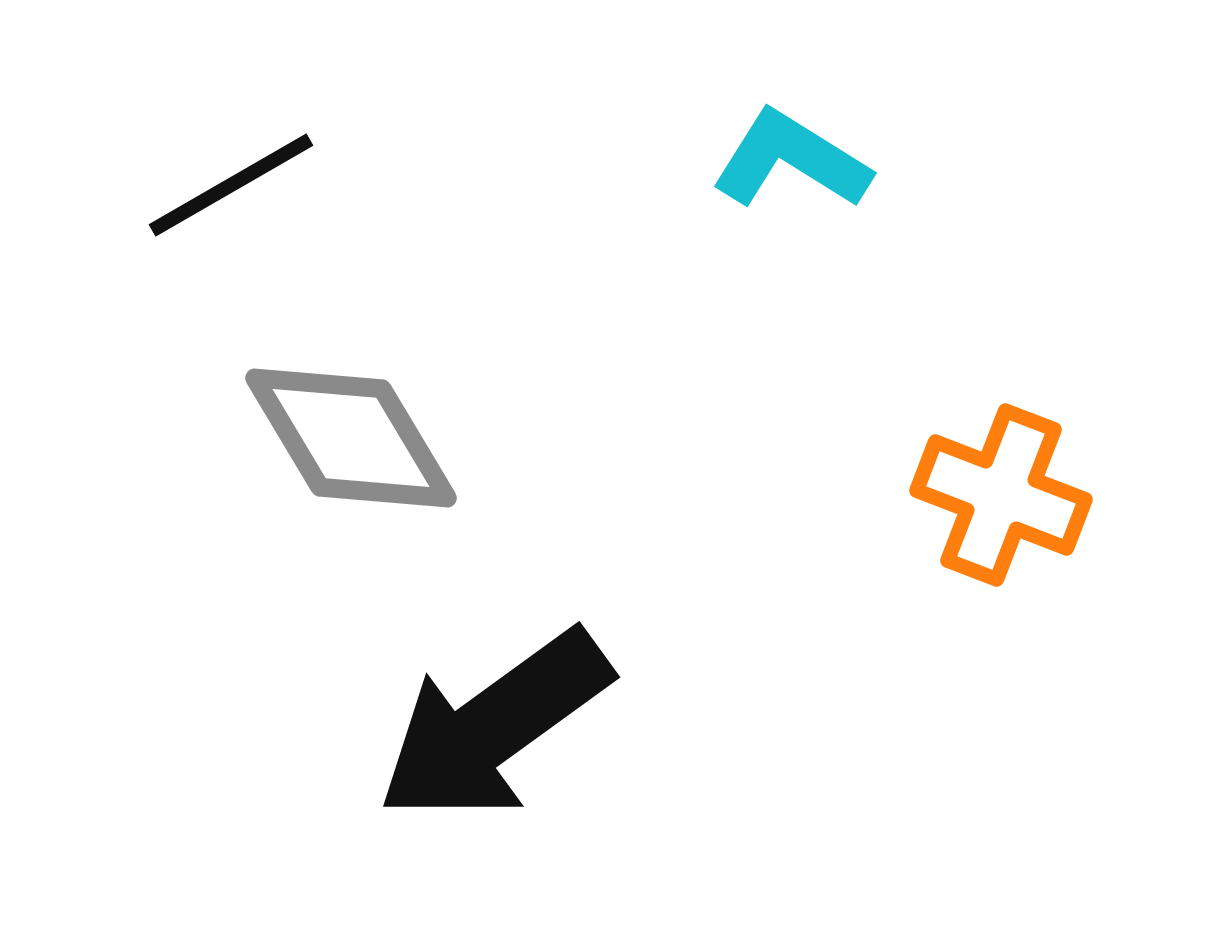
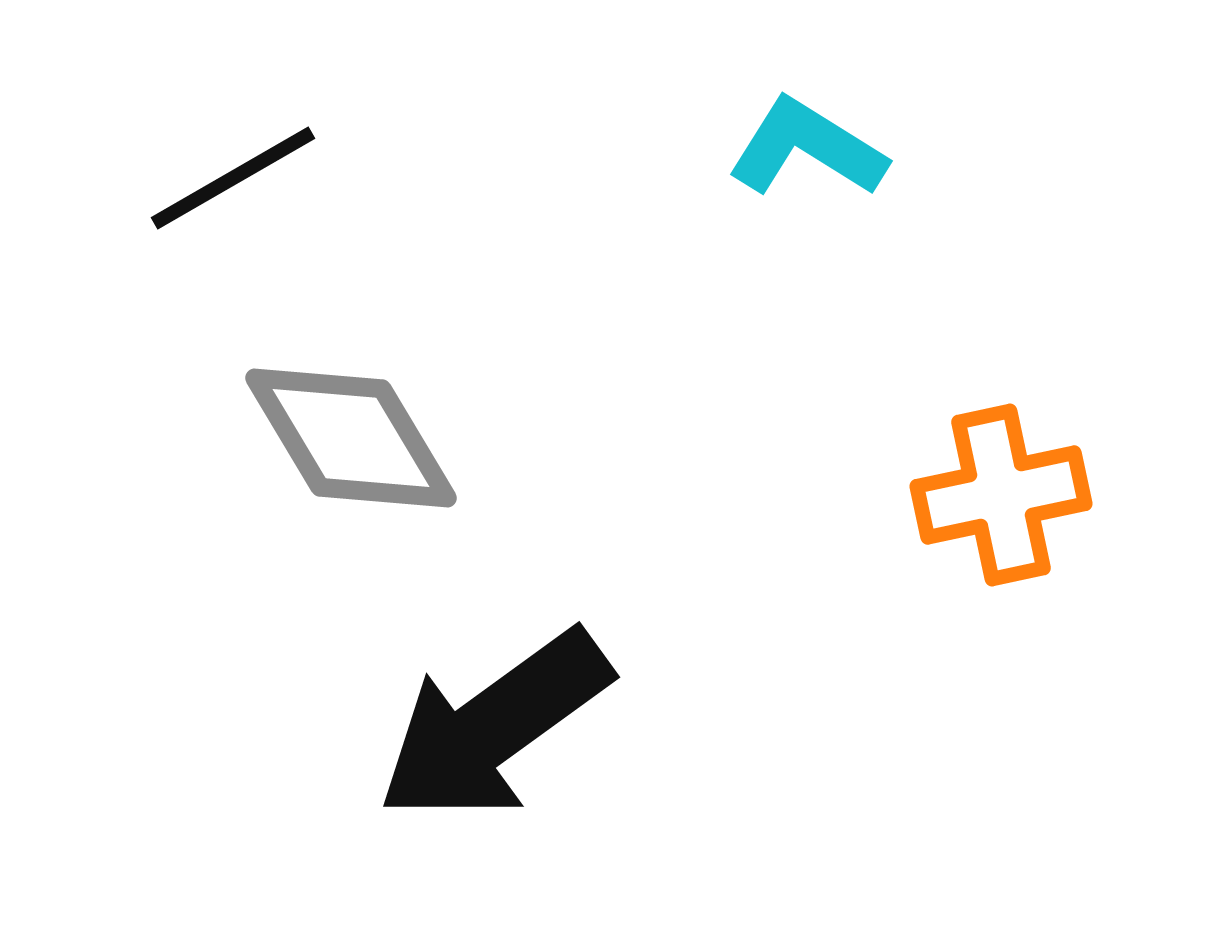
cyan L-shape: moved 16 px right, 12 px up
black line: moved 2 px right, 7 px up
orange cross: rotated 33 degrees counterclockwise
